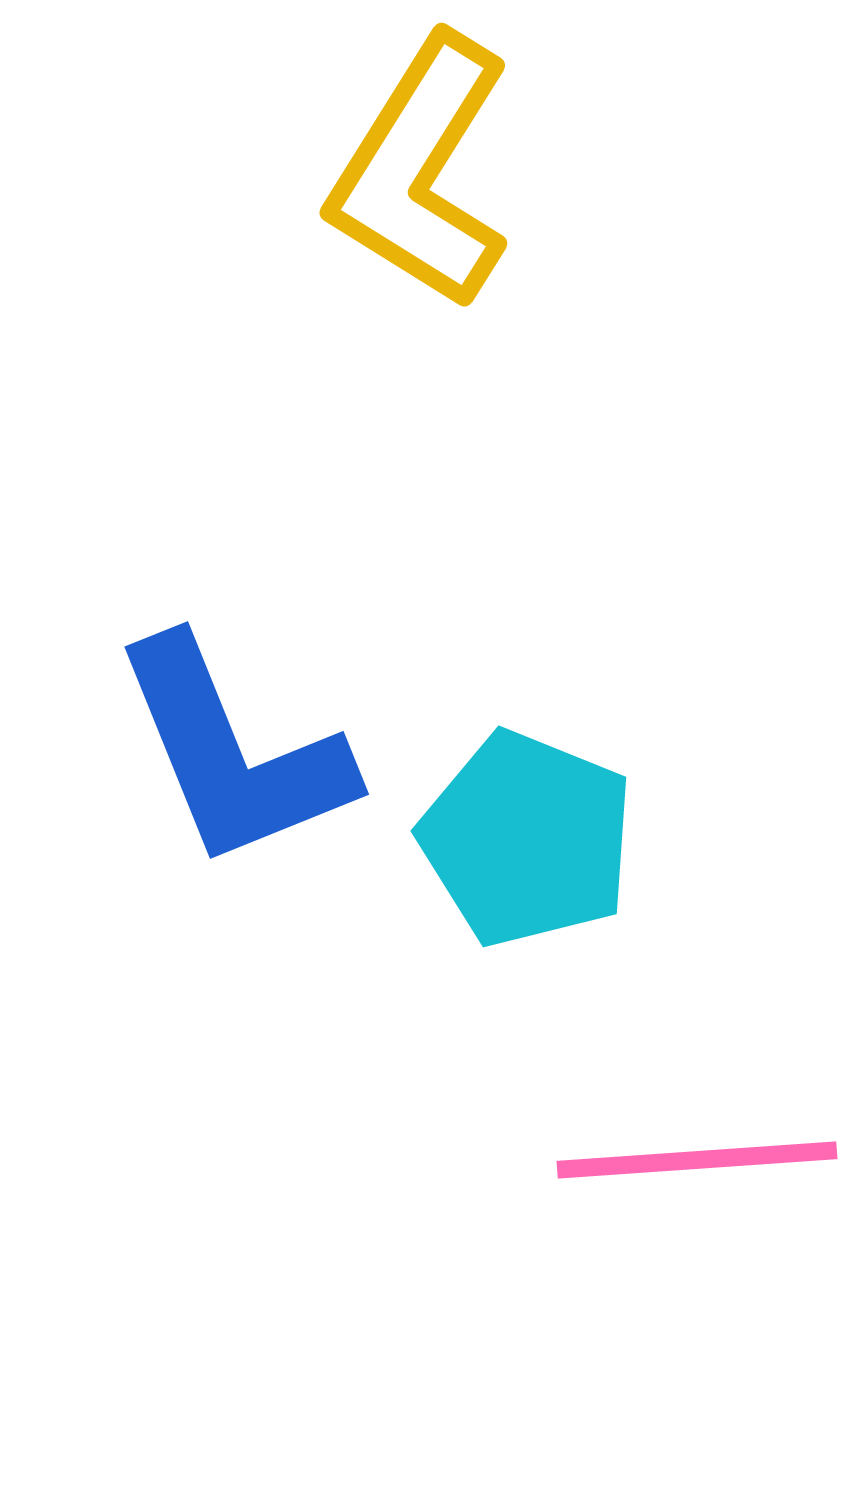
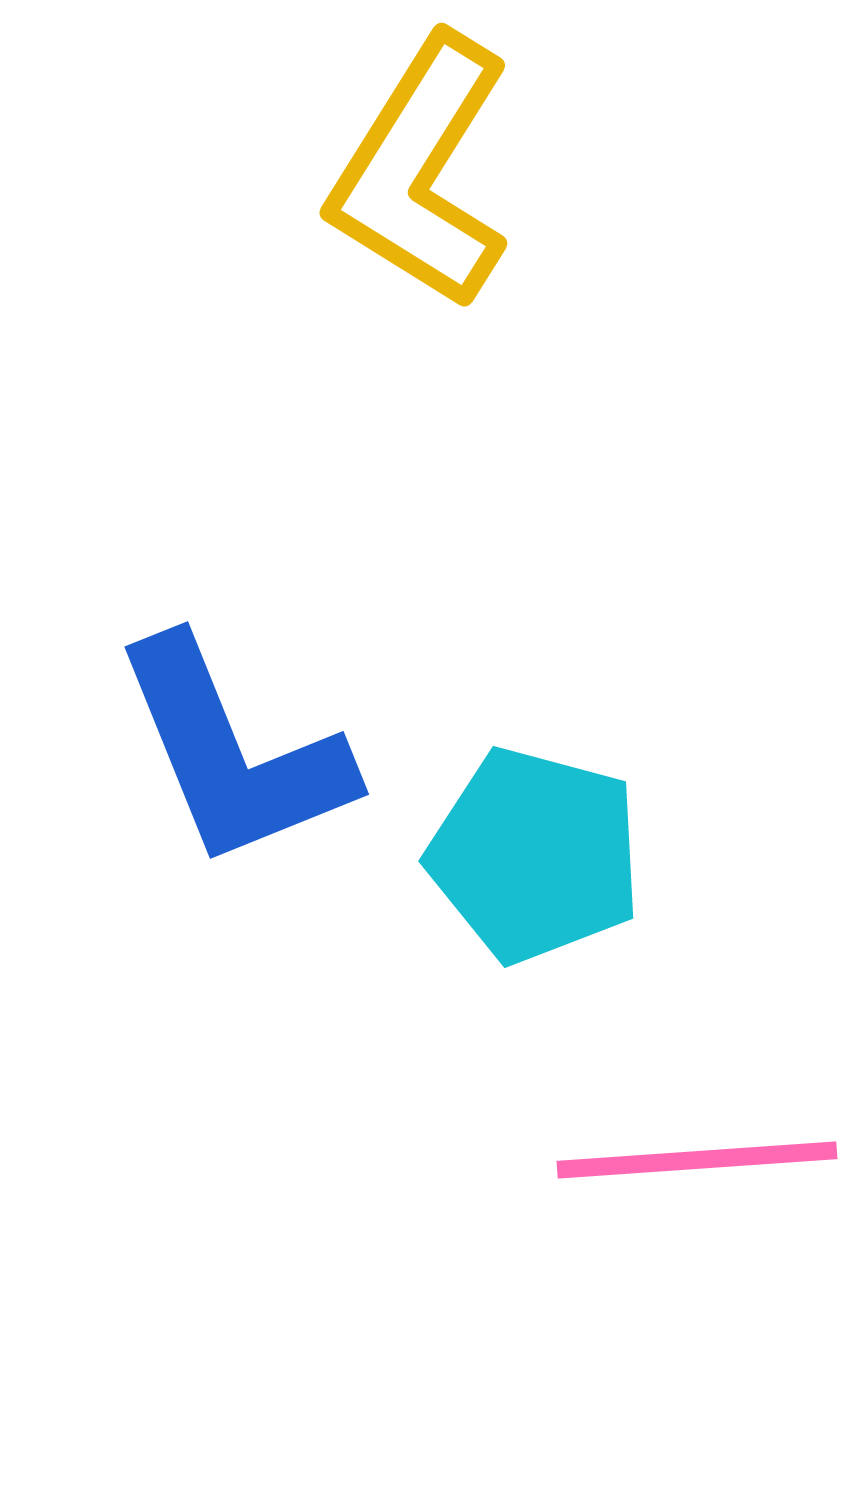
cyan pentagon: moved 8 px right, 16 px down; rotated 7 degrees counterclockwise
